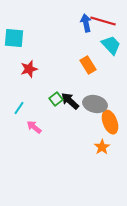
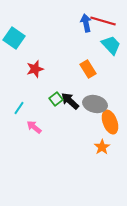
cyan square: rotated 30 degrees clockwise
orange rectangle: moved 4 px down
red star: moved 6 px right
